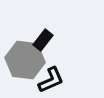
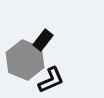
gray hexagon: rotated 15 degrees clockwise
